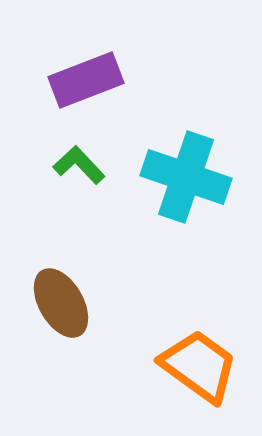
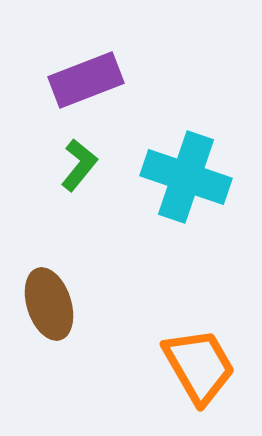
green L-shape: rotated 82 degrees clockwise
brown ellipse: moved 12 px left, 1 px down; rotated 12 degrees clockwise
orange trapezoid: rotated 24 degrees clockwise
